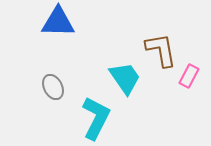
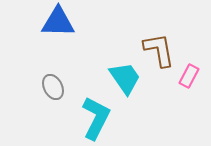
brown L-shape: moved 2 px left
